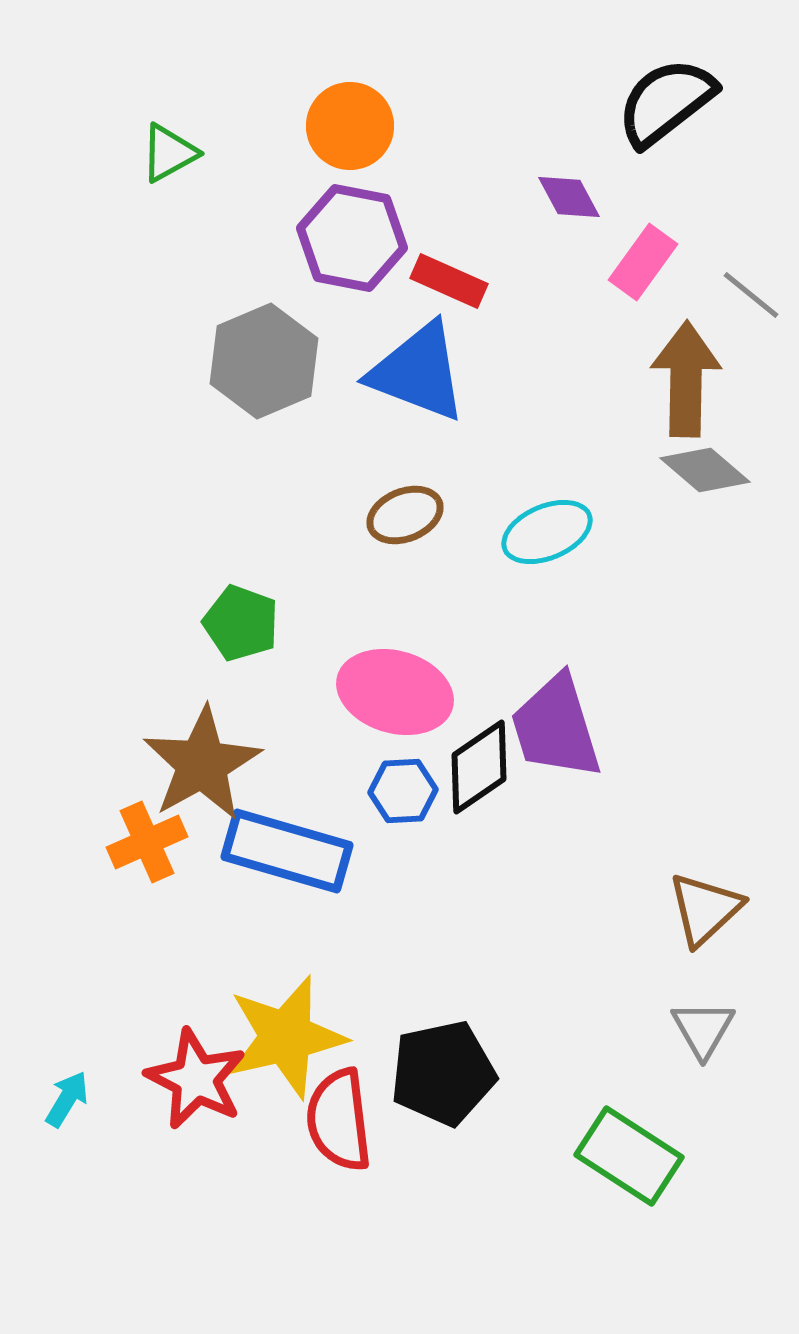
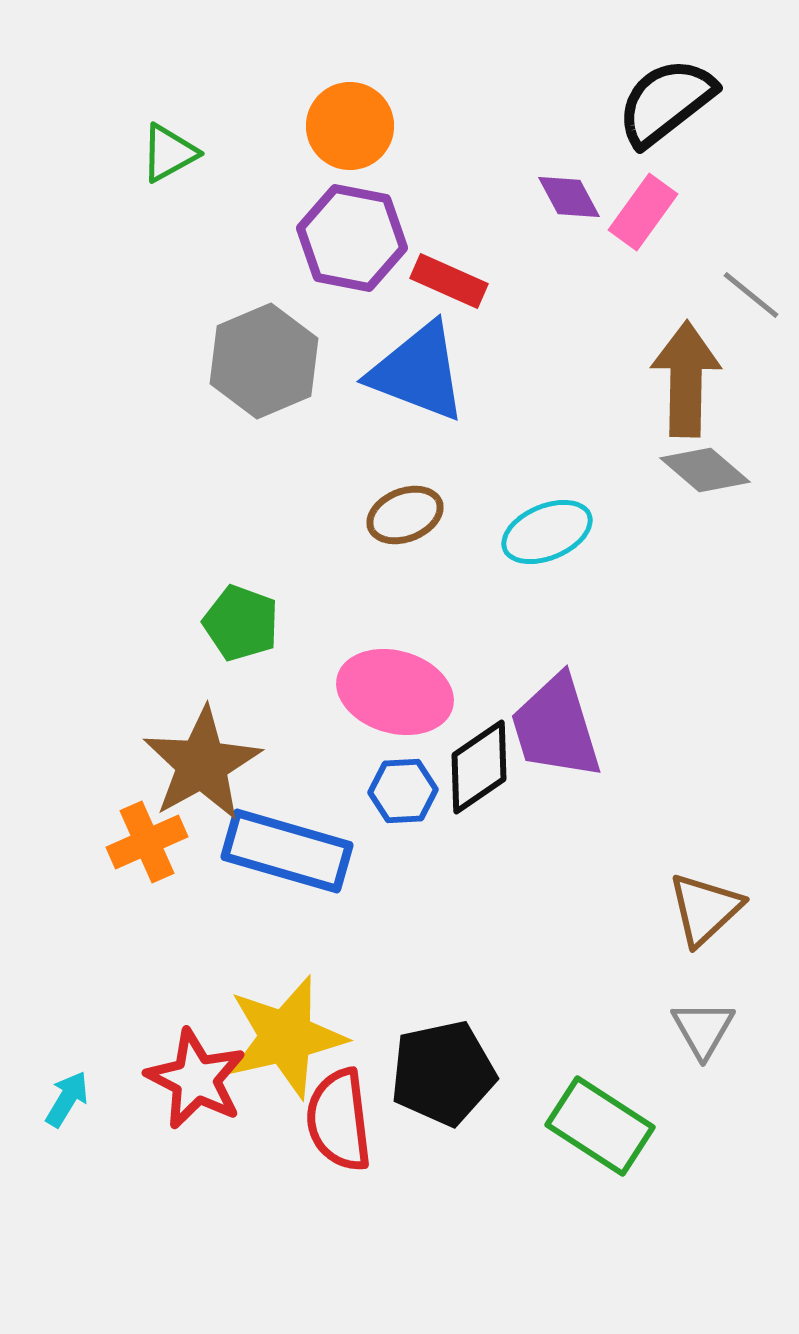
pink rectangle: moved 50 px up
green rectangle: moved 29 px left, 30 px up
